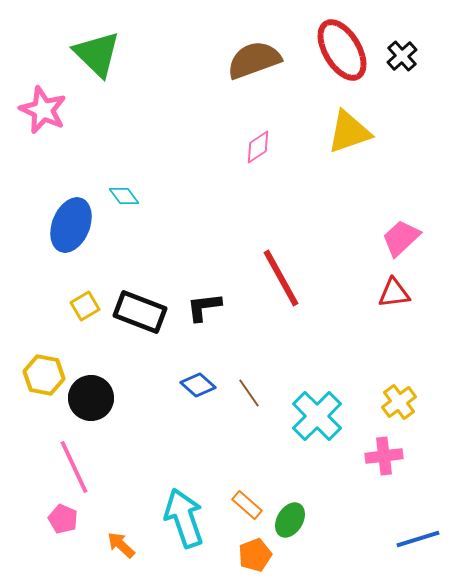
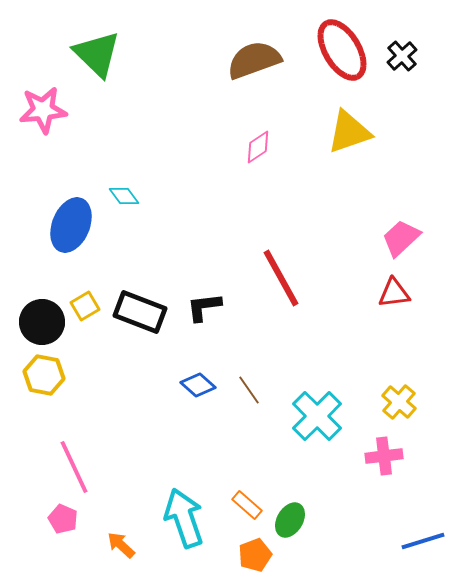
pink star: rotated 30 degrees counterclockwise
brown line: moved 3 px up
black circle: moved 49 px left, 76 px up
yellow cross: rotated 12 degrees counterclockwise
blue line: moved 5 px right, 2 px down
